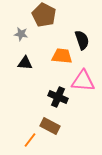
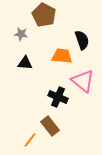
pink triangle: rotated 35 degrees clockwise
brown rectangle: rotated 24 degrees clockwise
